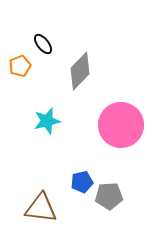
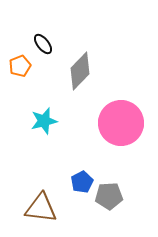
cyan star: moved 3 px left
pink circle: moved 2 px up
blue pentagon: rotated 15 degrees counterclockwise
